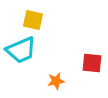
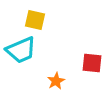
yellow square: moved 2 px right
orange star: rotated 18 degrees counterclockwise
